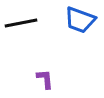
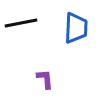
blue trapezoid: moved 4 px left, 8 px down; rotated 108 degrees counterclockwise
